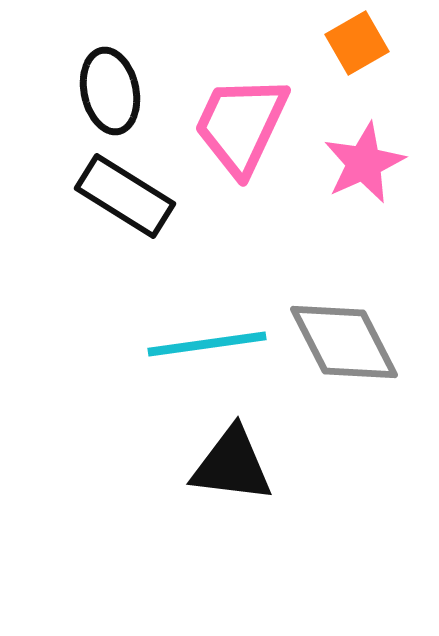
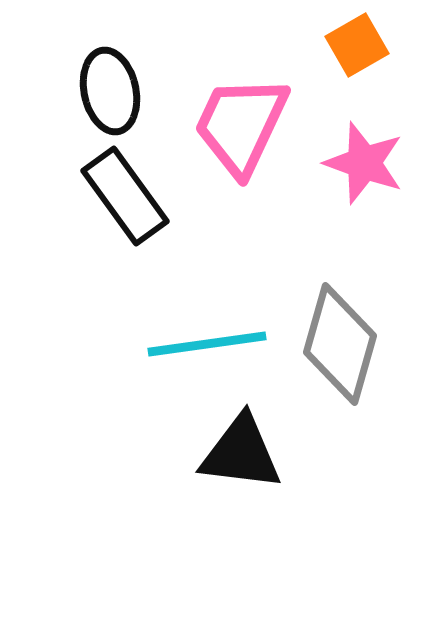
orange square: moved 2 px down
pink star: rotated 28 degrees counterclockwise
black rectangle: rotated 22 degrees clockwise
gray diamond: moved 4 px left, 2 px down; rotated 43 degrees clockwise
black triangle: moved 9 px right, 12 px up
